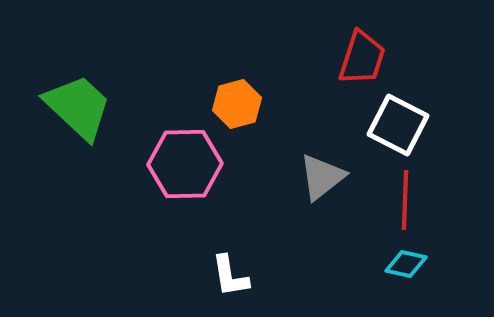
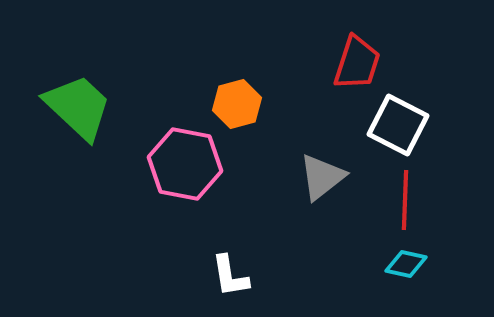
red trapezoid: moved 5 px left, 5 px down
pink hexagon: rotated 12 degrees clockwise
